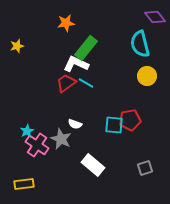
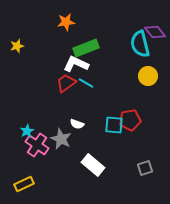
purple diamond: moved 15 px down
orange star: moved 1 px up
green rectangle: rotated 30 degrees clockwise
yellow circle: moved 1 px right
white semicircle: moved 2 px right
yellow rectangle: rotated 18 degrees counterclockwise
